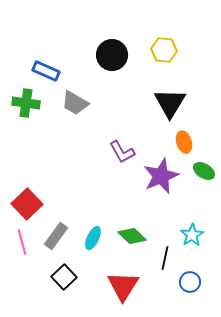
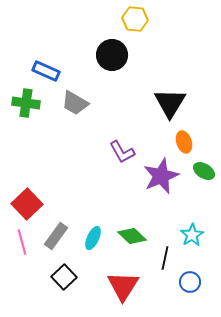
yellow hexagon: moved 29 px left, 31 px up
